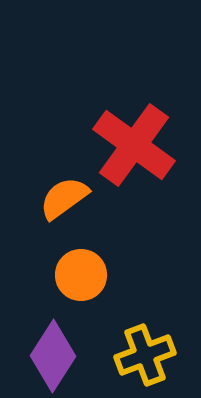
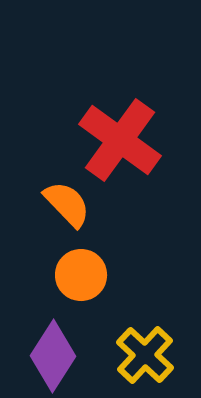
red cross: moved 14 px left, 5 px up
orange semicircle: moved 3 px right, 6 px down; rotated 82 degrees clockwise
yellow cross: rotated 26 degrees counterclockwise
